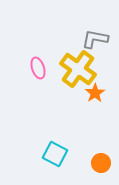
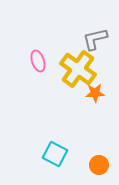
gray L-shape: rotated 24 degrees counterclockwise
pink ellipse: moved 7 px up
orange star: rotated 30 degrees clockwise
orange circle: moved 2 px left, 2 px down
